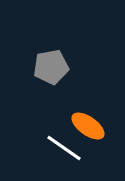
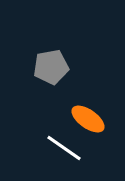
orange ellipse: moved 7 px up
